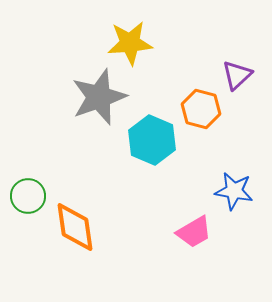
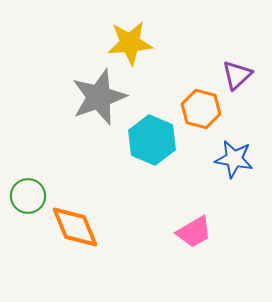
blue star: moved 32 px up
orange diamond: rotated 14 degrees counterclockwise
